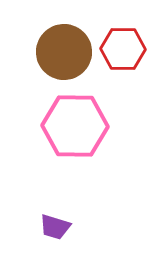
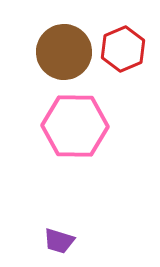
red hexagon: rotated 24 degrees counterclockwise
purple trapezoid: moved 4 px right, 14 px down
